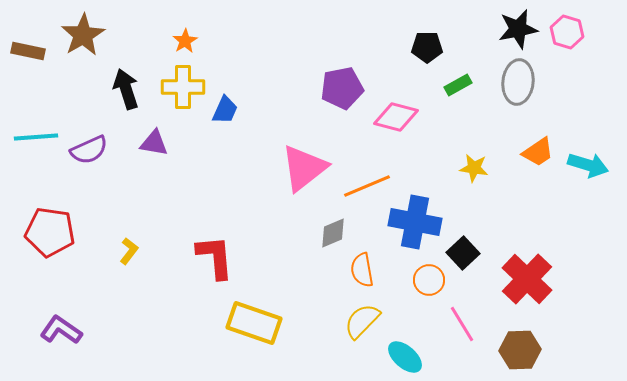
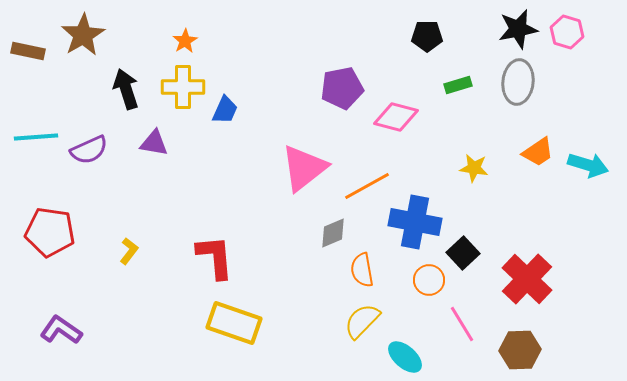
black pentagon: moved 11 px up
green rectangle: rotated 12 degrees clockwise
orange line: rotated 6 degrees counterclockwise
yellow rectangle: moved 20 px left
